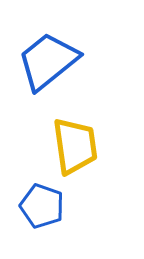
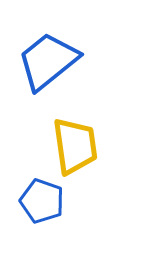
blue pentagon: moved 5 px up
